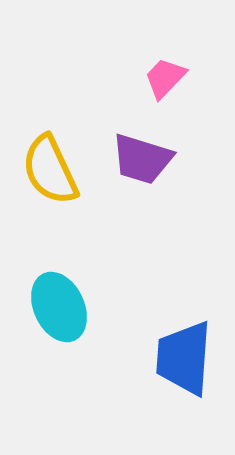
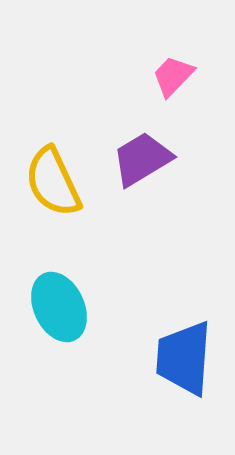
pink trapezoid: moved 8 px right, 2 px up
purple trapezoid: rotated 132 degrees clockwise
yellow semicircle: moved 3 px right, 12 px down
